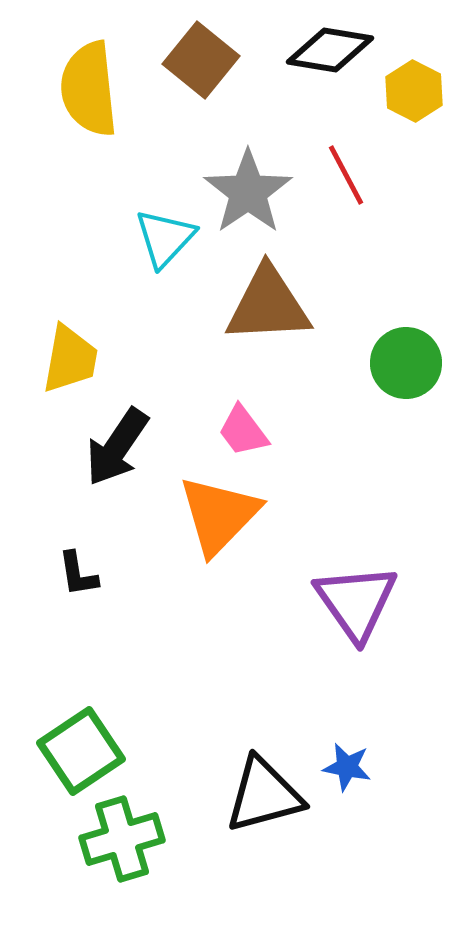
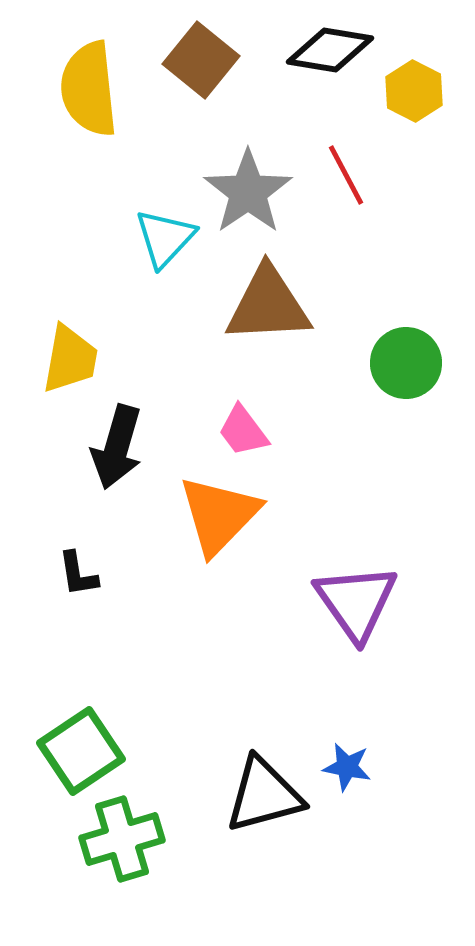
black arrow: rotated 18 degrees counterclockwise
